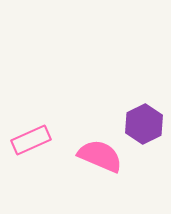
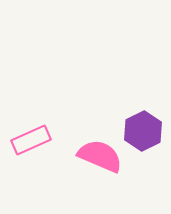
purple hexagon: moved 1 px left, 7 px down
